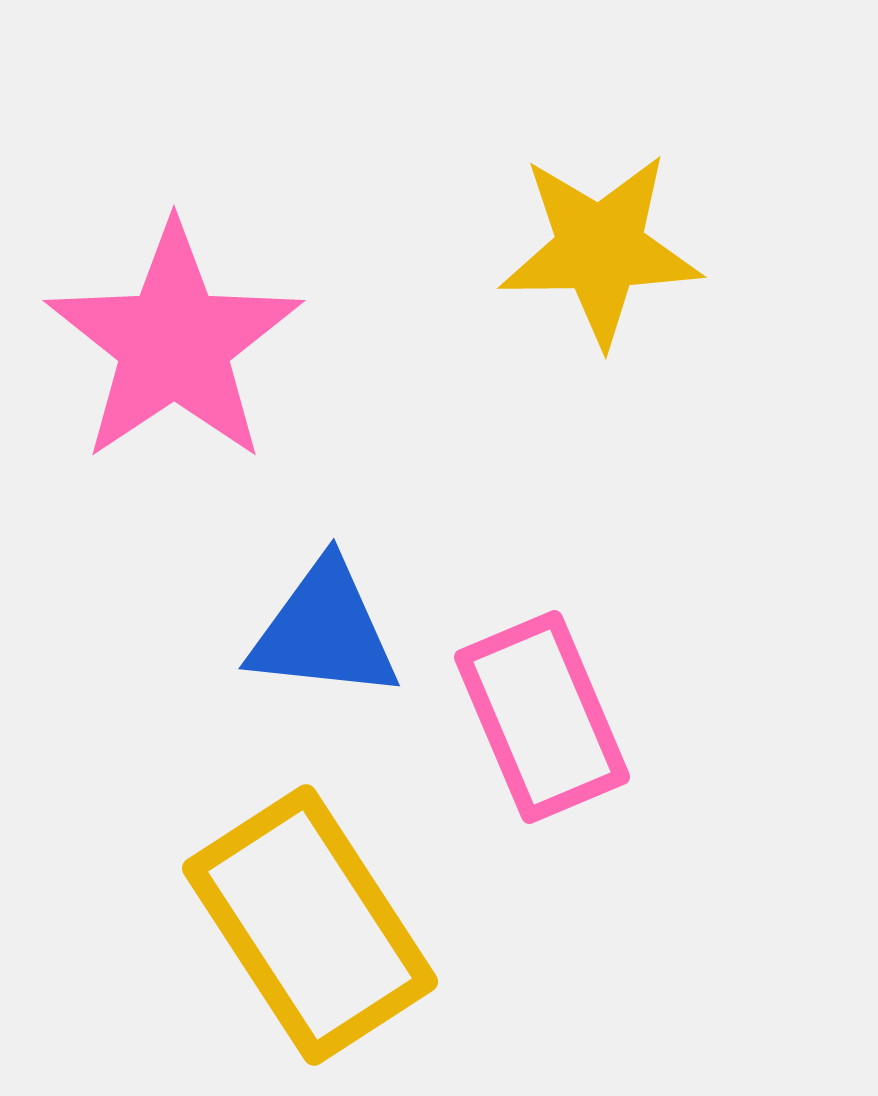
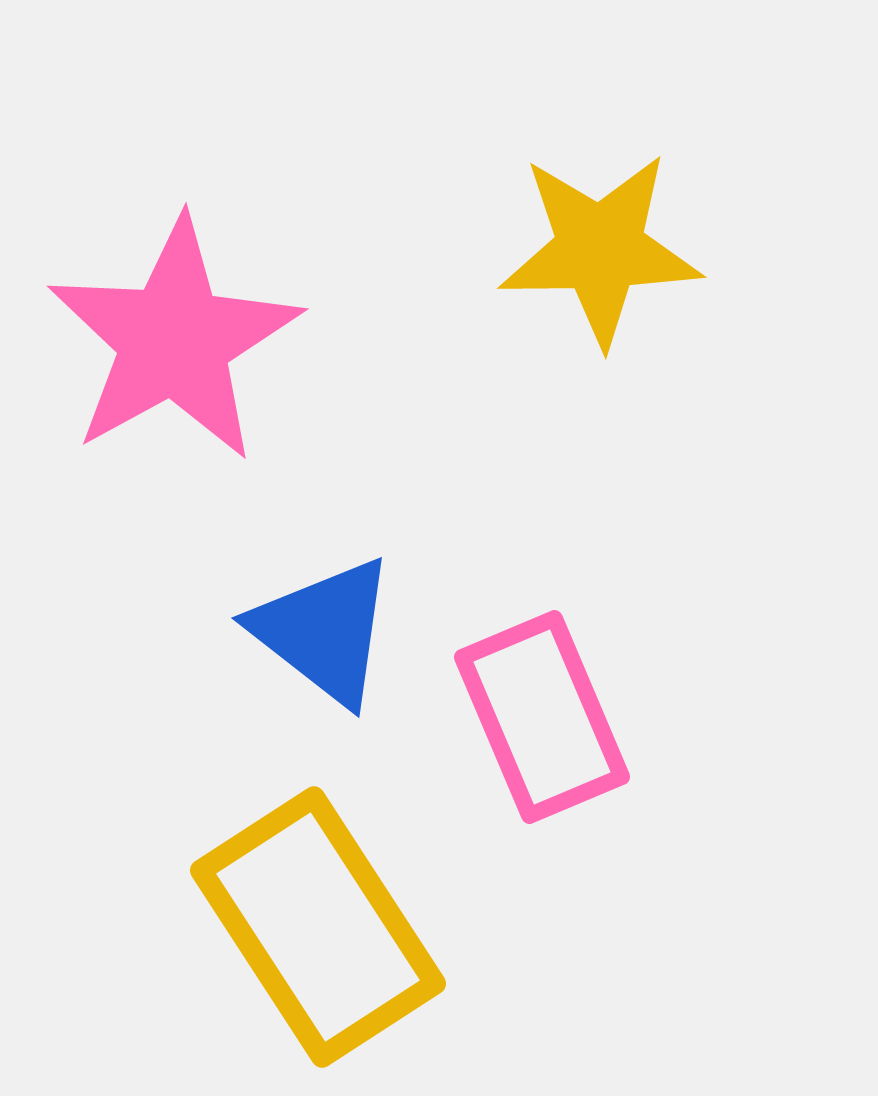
pink star: moved 3 px up; rotated 5 degrees clockwise
blue triangle: rotated 32 degrees clockwise
yellow rectangle: moved 8 px right, 2 px down
